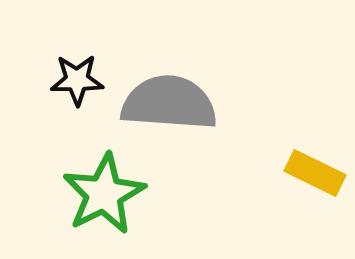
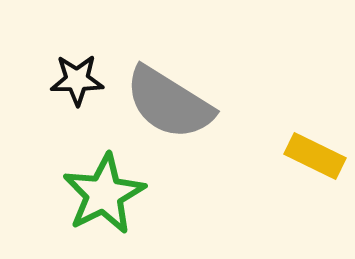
gray semicircle: rotated 152 degrees counterclockwise
yellow rectangle: moved 17 px up
